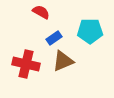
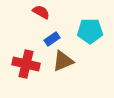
blue rectangle: moved 2 px left, 1 px down
